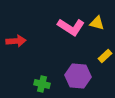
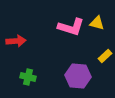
pink L-shape: rotated 16 degrees counterclockwise
green cross: moved 14 px left, 7 px up
